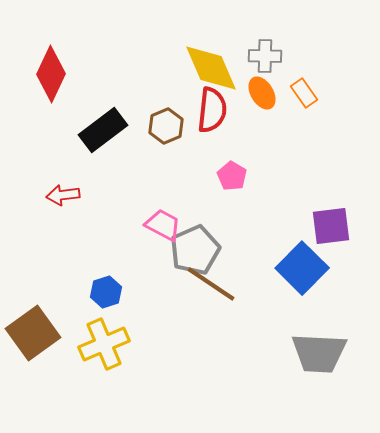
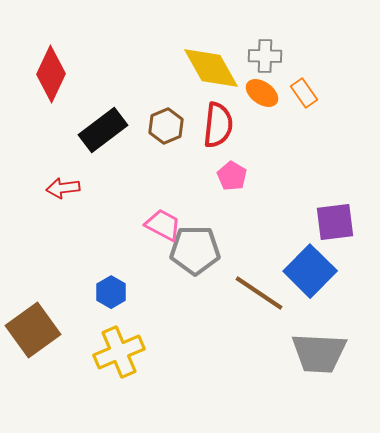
yellow diamond: rotated 6 degrees counterclockwise
orange ellipse: rotated 24 degrees counterclockwise
red semicircle: moved 6 px right, 15 px down
red arrow: moved 7 px up
purple square: moved 4 px right, 4 px up
gray pentagon: rotated 24 degrees clockwise
blue square: moved 8 px right, 3 px down
brown line: moved 48 px right, 9 px down
blue hexagon: moved 5 px right; rotated 12 degrees counterclockwise
brown square: moved 3 px up
yellow cross: moved 15 px right, 8 px down
